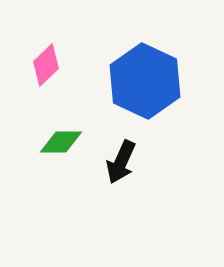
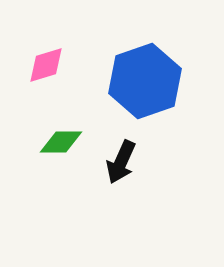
pink diamond: rotated 27 degrees clockwise
blue hexagon: rotated 16 degrees clockwise
